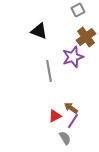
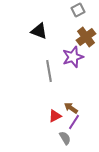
purple line: moved 1 px right, 1 px down
